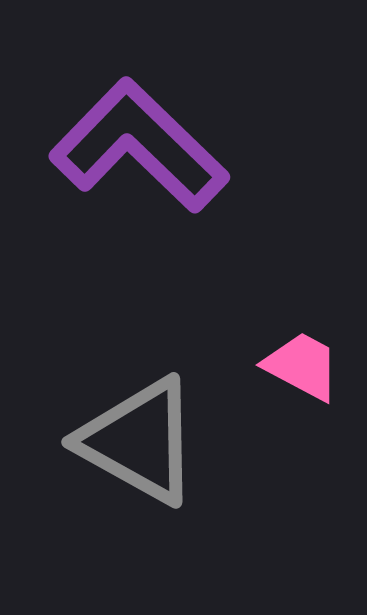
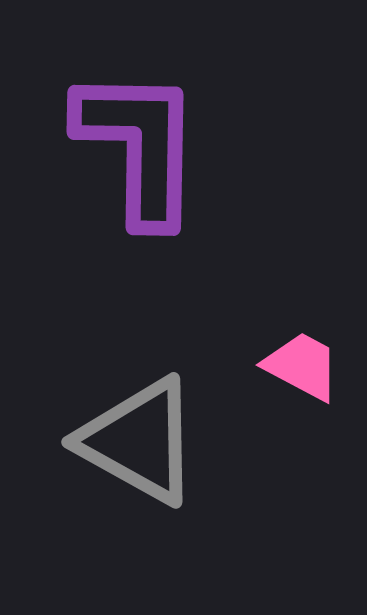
purple L-shape: rotated 47 degrees clockwise
